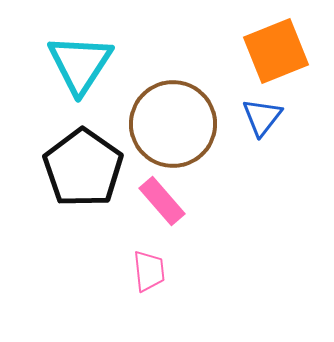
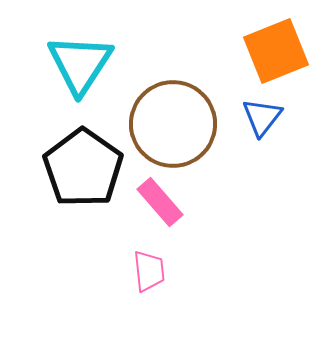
pink rectangle: moved 2 px left, 1 px down
